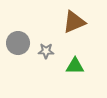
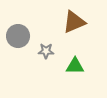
gray circle: moved 7 px up
